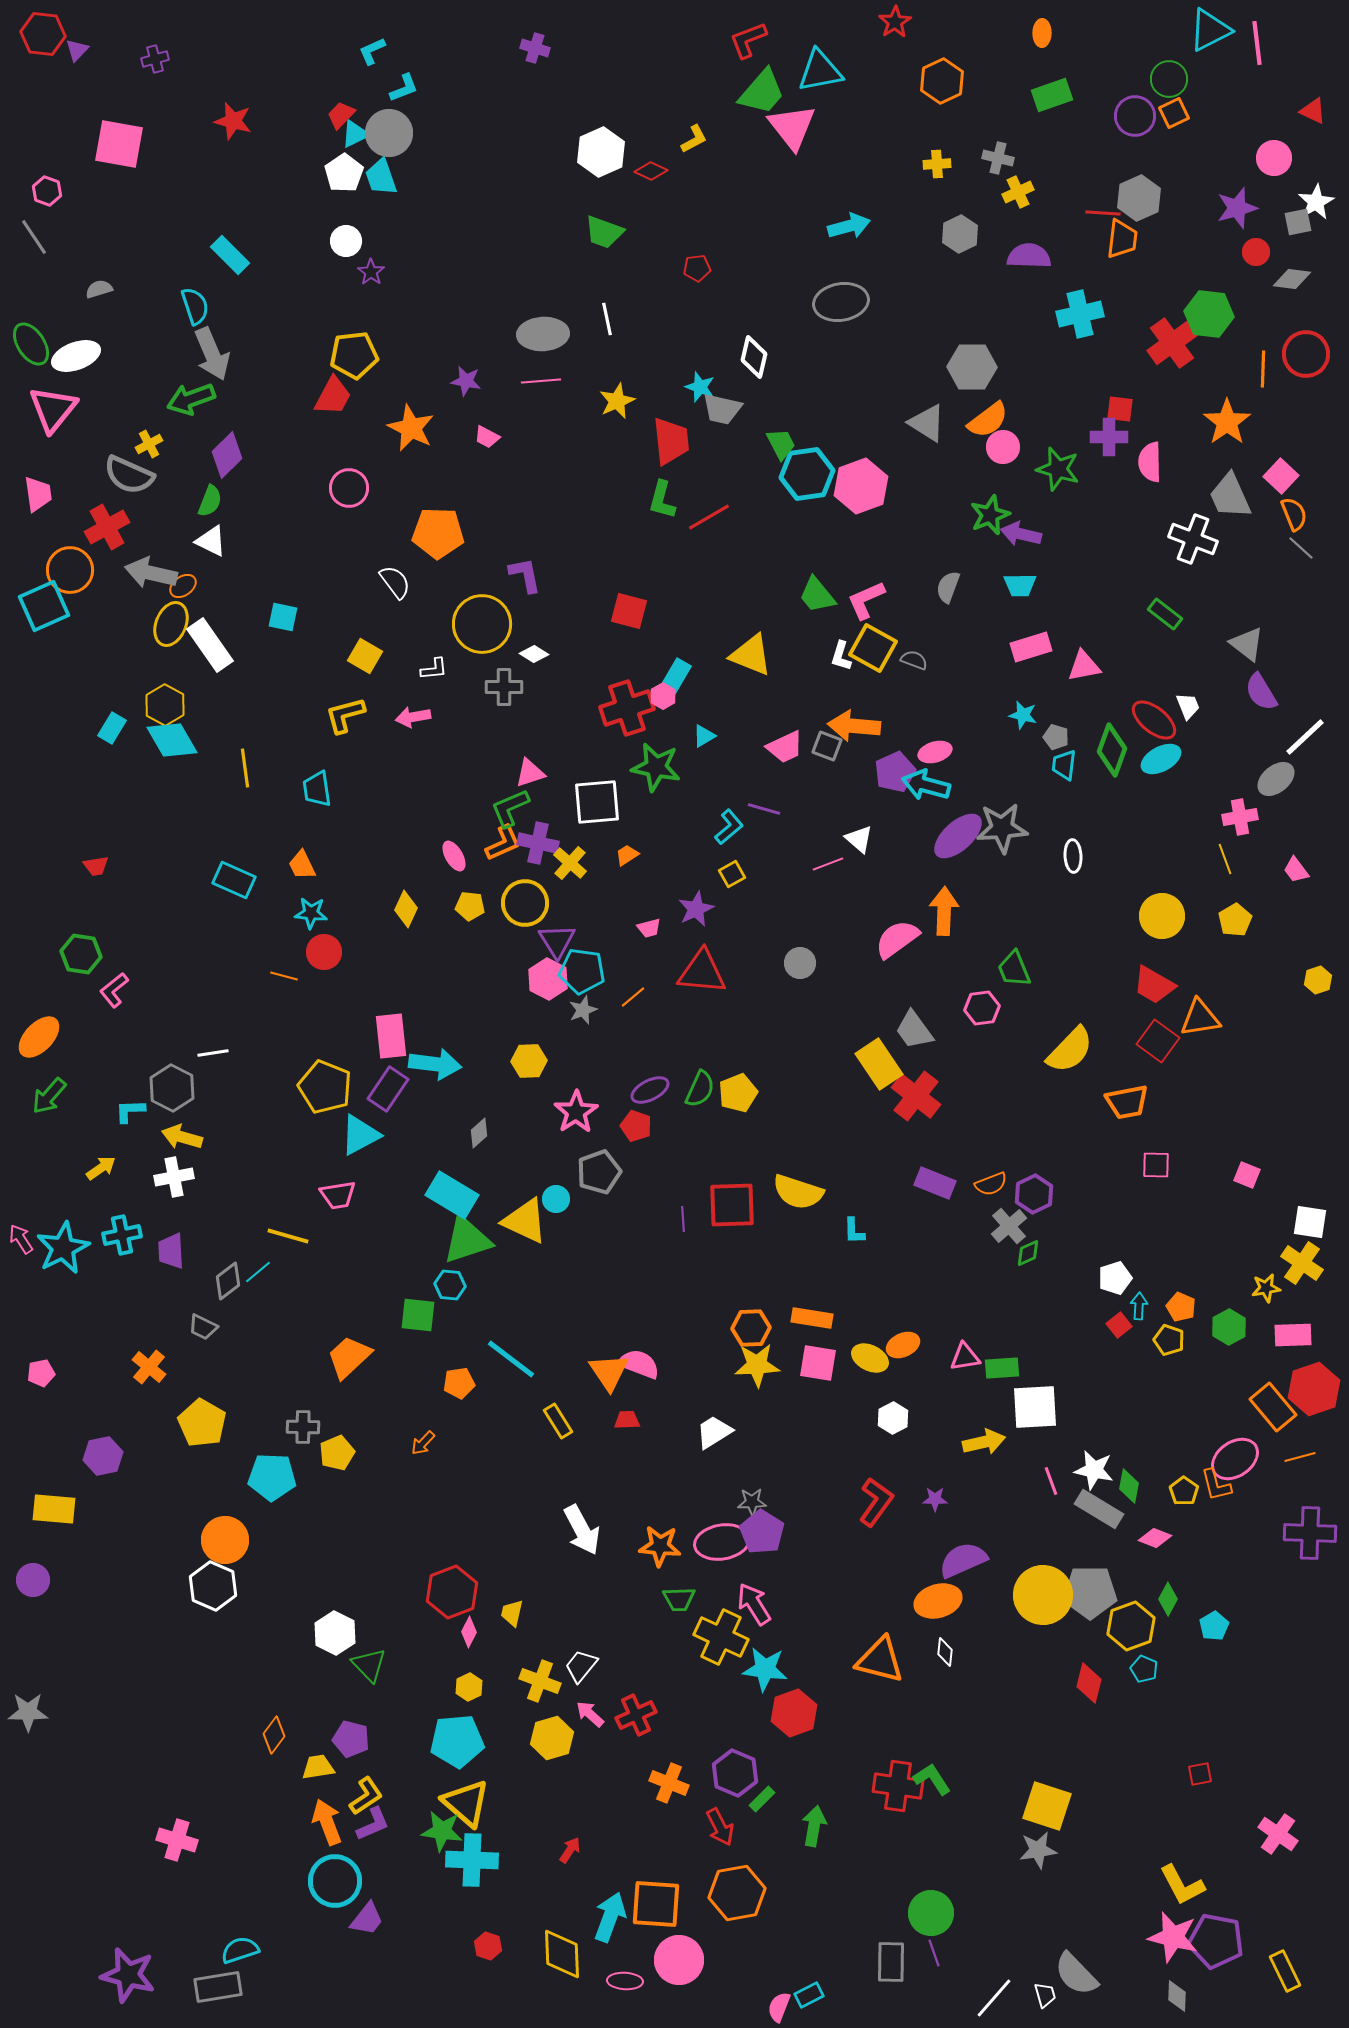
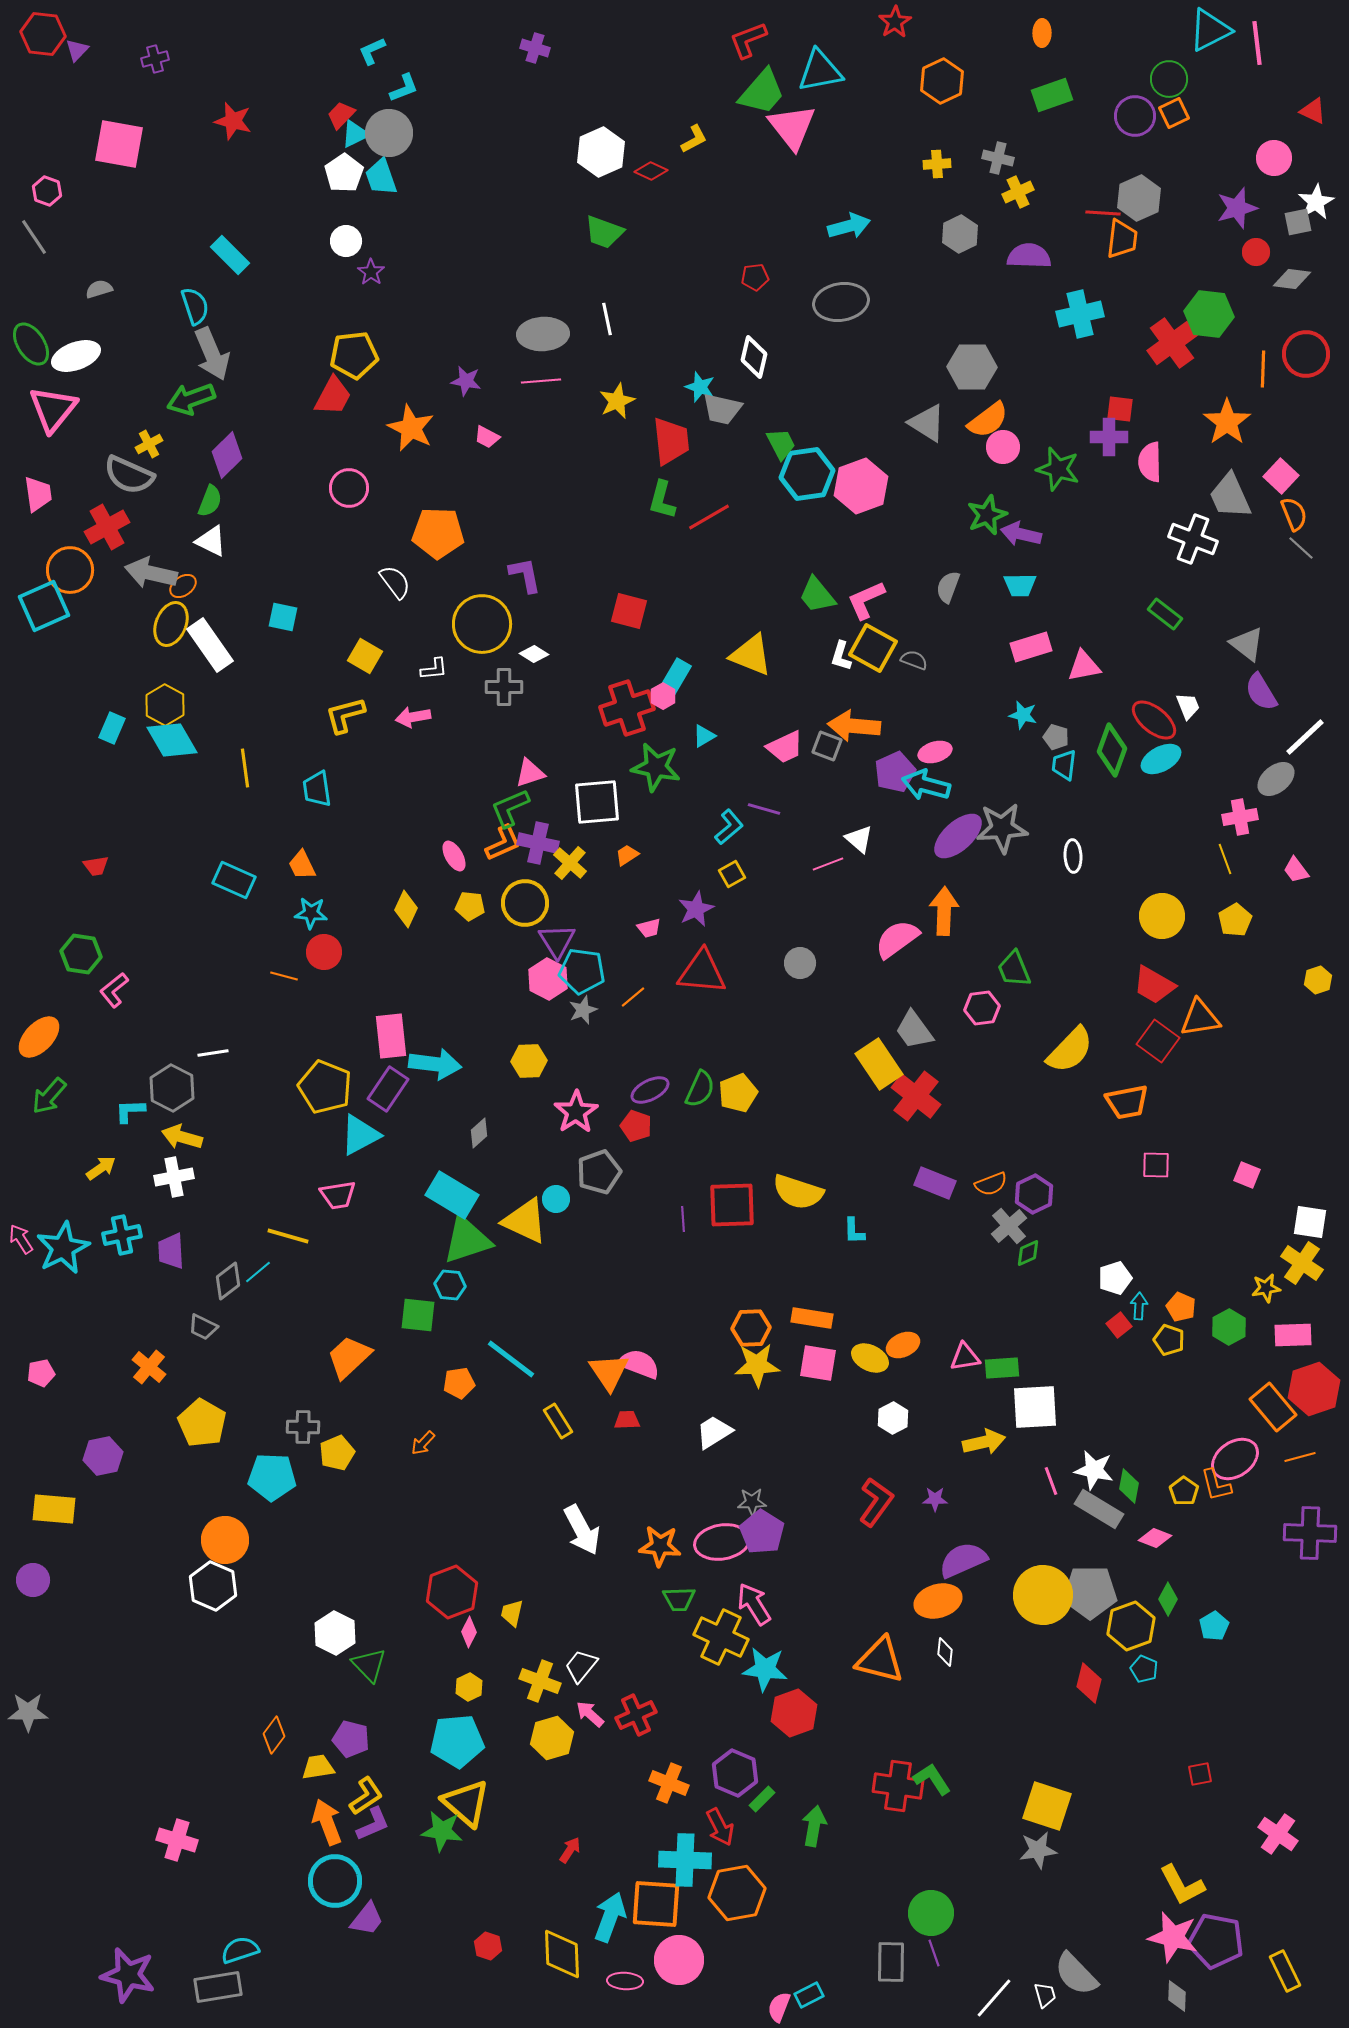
red pentagon at (697, 268): moved 58 px right, 9 px down
green star at (990, 515): moved 3 px left
cyan rectangle at (112, 728): rotated 8 degrees counterclockwise
cyan cross at (472, 1860): moved 213 px right
